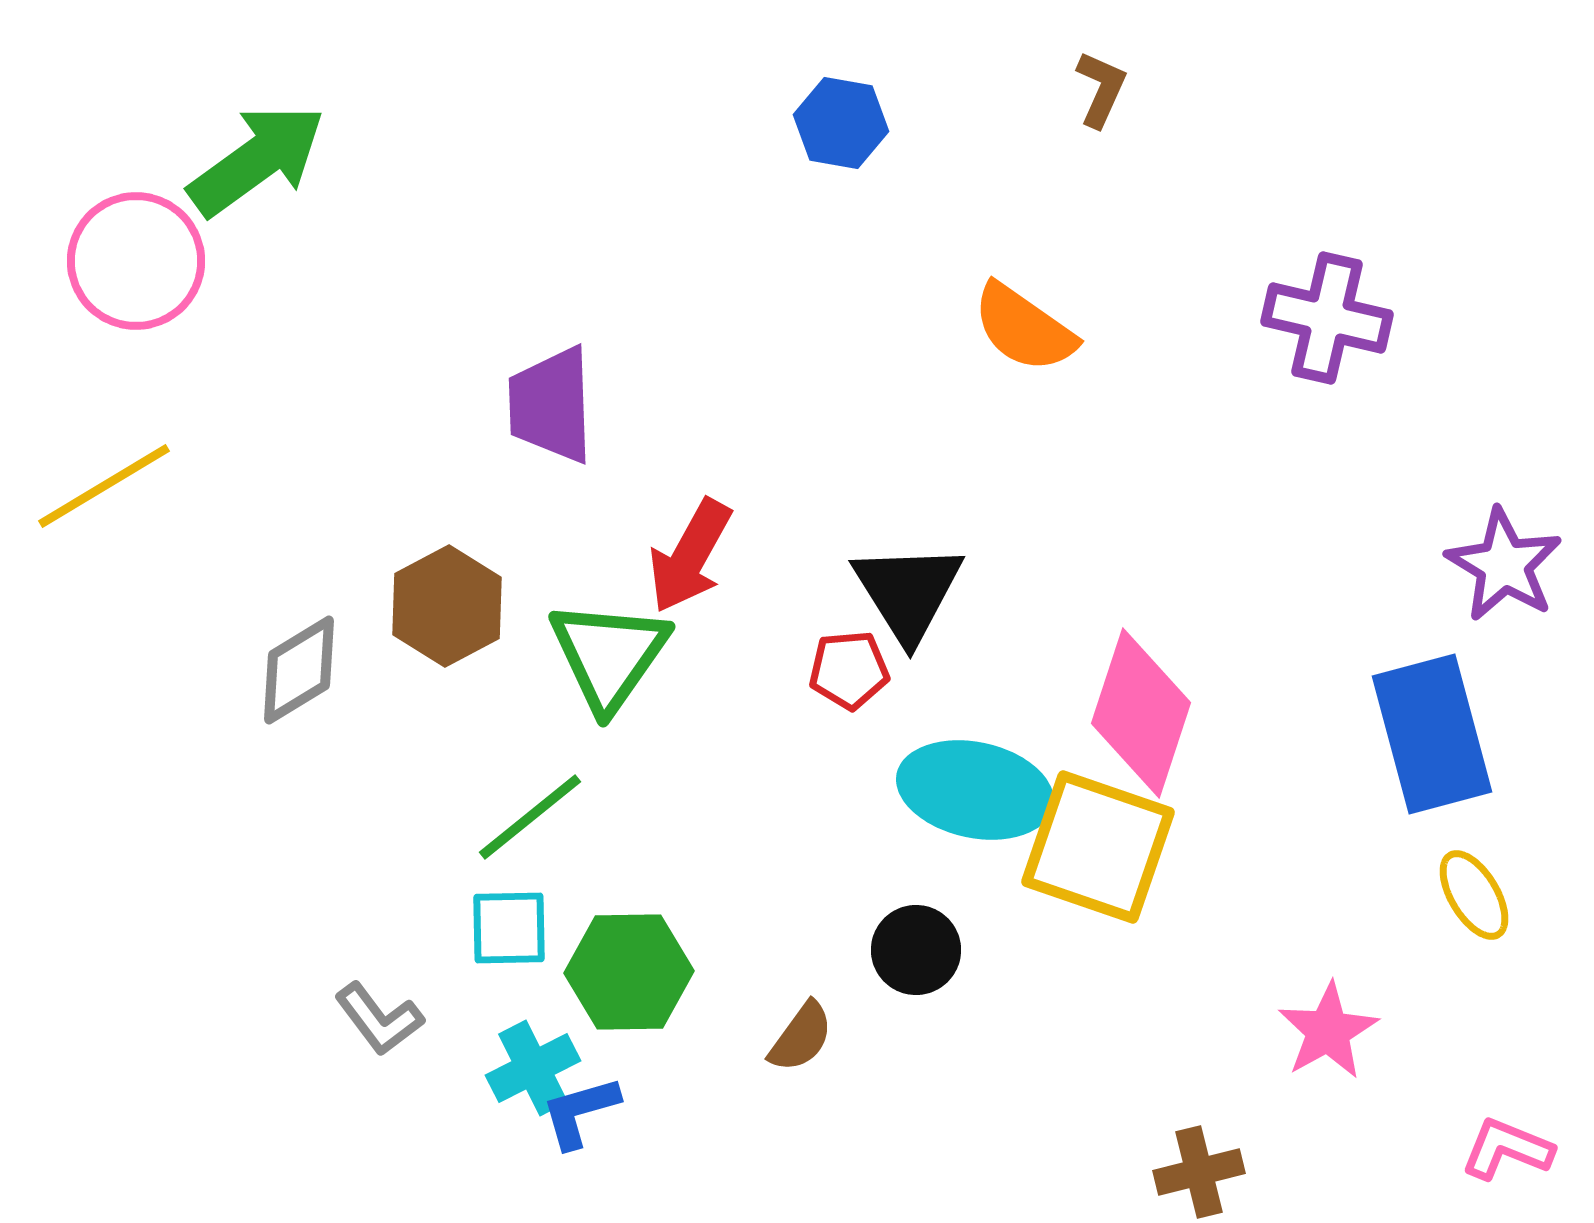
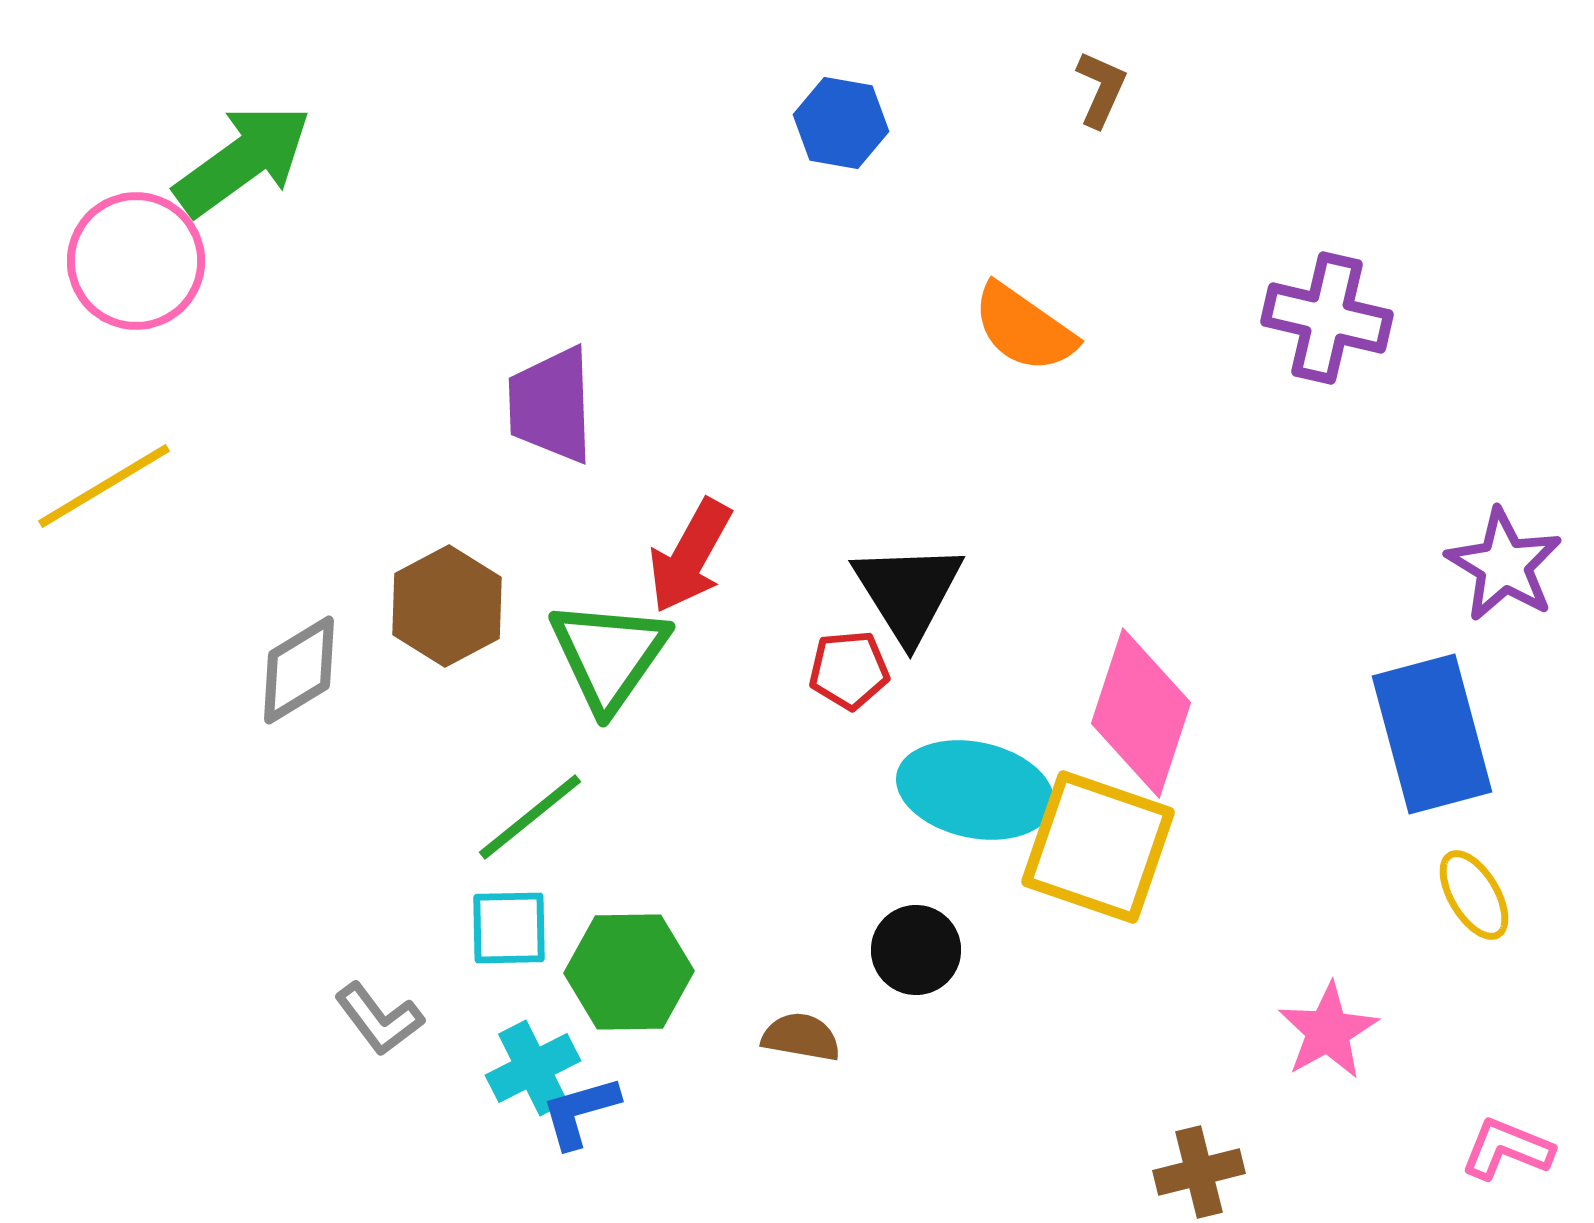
green arrow: moved 14 px left
brown semicircle: rotated 116 degrees counterclockwise
